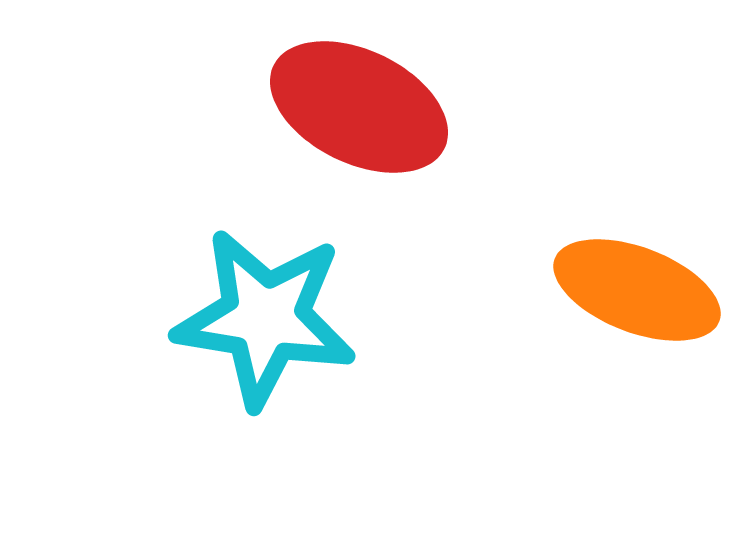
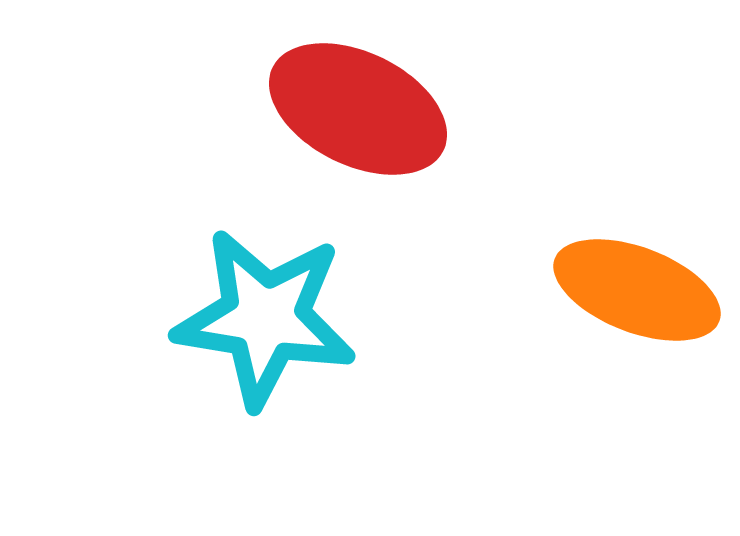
red ellipse: moved 1 px left, 2 px down
